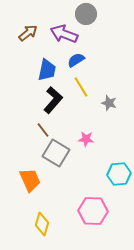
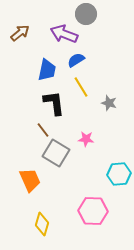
brown arrow: moved 8 px left
black L-shape: moved 1 px right, 3 px down; rotated 48 degrees counterclockwise
